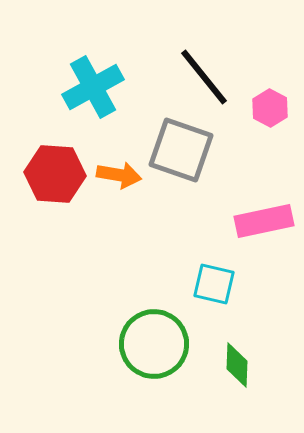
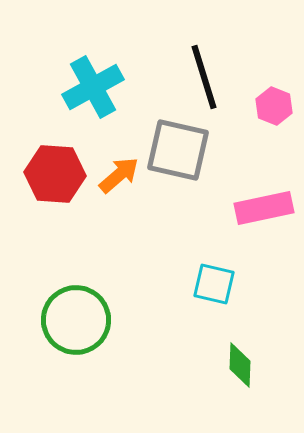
black line: rotated 22 degrees clockwise
pink hexagon: moved 4 px right, 2 px up; rotated 6 degrees counterclockwise
gray square: moved 3 px left; rotated 6 degrees counterclockwise
orange arrow: rotated 51 degrees counterclockwise
pink rectangle: moved 13 px up
green circle: moved 78 px left, 24 px up
green diamond: moved 3 px right
